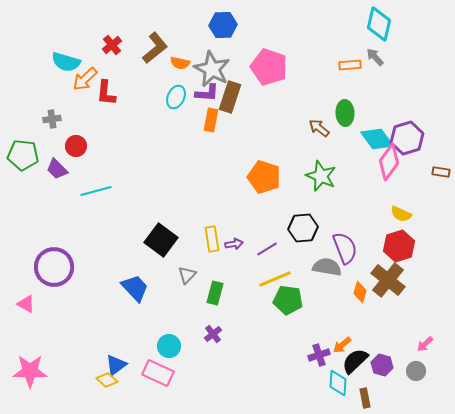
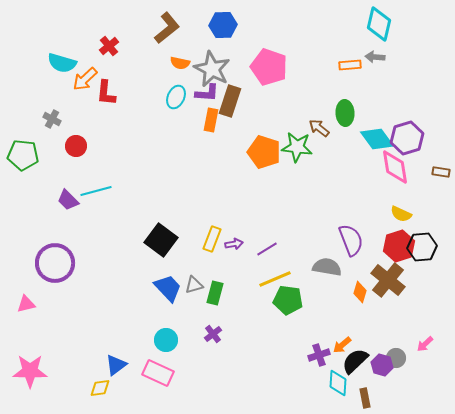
red cross at (112, 45): moved 3 px left, 1 px down
brown L-shape at (155, 48): moved 12 px right, 20 px up
gray arrow at (375, 57): rotated 42 degrees counterclockwise
cyan semicircle at (66, 62): moved 4 px left, 1 px down
brown rectangle at (230, 97): moved 4 px down
gray cross at (52, 119): rotated 36 degrees clockwise
pink diamond at (389, 162): moved 6 px right, 5 px down; rotated 45 degrees counterclockwise
purple trapezoid at (57, 169): moved 11 px right, 31 px down
green star at (321, 176): moved 24 px left, 29 px up; rotated 16 degrees counterclockwise
orange pentagon at (264, 177): moved 25 px up
black hexagon at (303, 228): moved 119 px right, 19 px down
yellow rectangle at (212, 239): rotated 30 degrees clockwise
purple semicircle at (345, 248): moved 6 px right, 8 px up
purple circle at (54, 267): moved 1 px right, 4 px up
gray triangle at (187, 275): moved 7 px right, 10 px down; rotated 30 degrees clockwise
blue trapezoid at (135, 288): moved 33 px right
pink triangle at (26, 304): rotated 42 degrees counterclockwise
cyan circle at (169, 346): moved 3 px left, 6 px up
gray circle at (416, 371): moved 20 px left, 13 px up
yellow diamond at (107, 380): moved 7 px left, 8 px down; rotated 50 degrees counterclockwise
